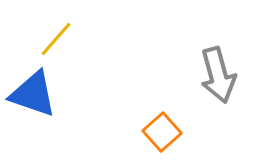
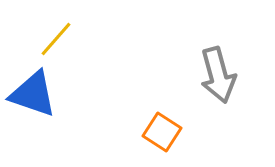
orange square: rotated 15 degrees counterclockwise
